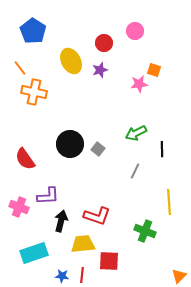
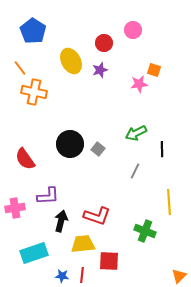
pink circle: moved 2 px left, 1 px up
pink cross: moved 4 px left, 1 px down; rotated 30 degrees counterclockwise
